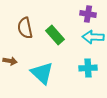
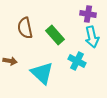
cyan arrow: moved 1 px left; rotated 105 degrees counterclockwise
cyan cross: moved 11 px left, 7 px up; rotated 30 degrees clockwise
